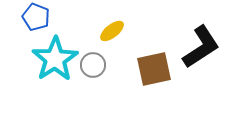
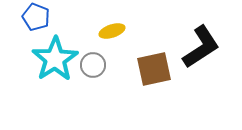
yellow ellipse: rotated 20 degrees clockwise
